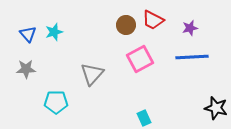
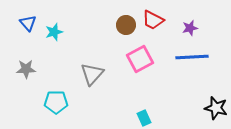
blue triangle: moved 11 px up
